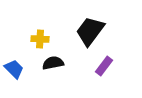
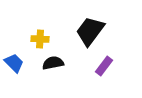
blue trapezoid: moved 6 px up
